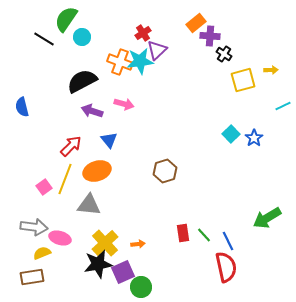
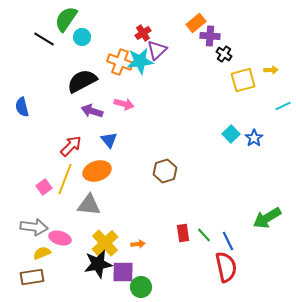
purple square: rotated 25 degrees clockwise
